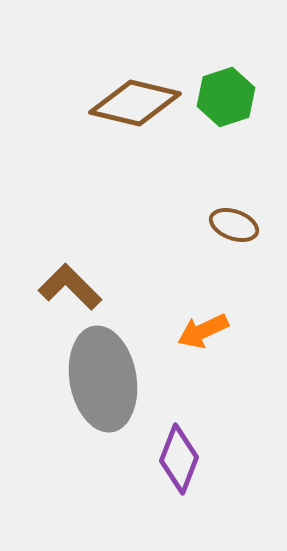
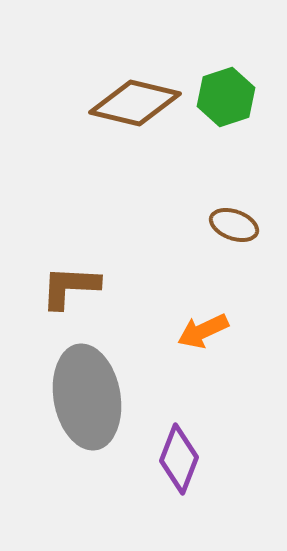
brown L-shape: rotated 42 degrees counterclockwise
gray ellipse: moved 16 px left, 18 px down
